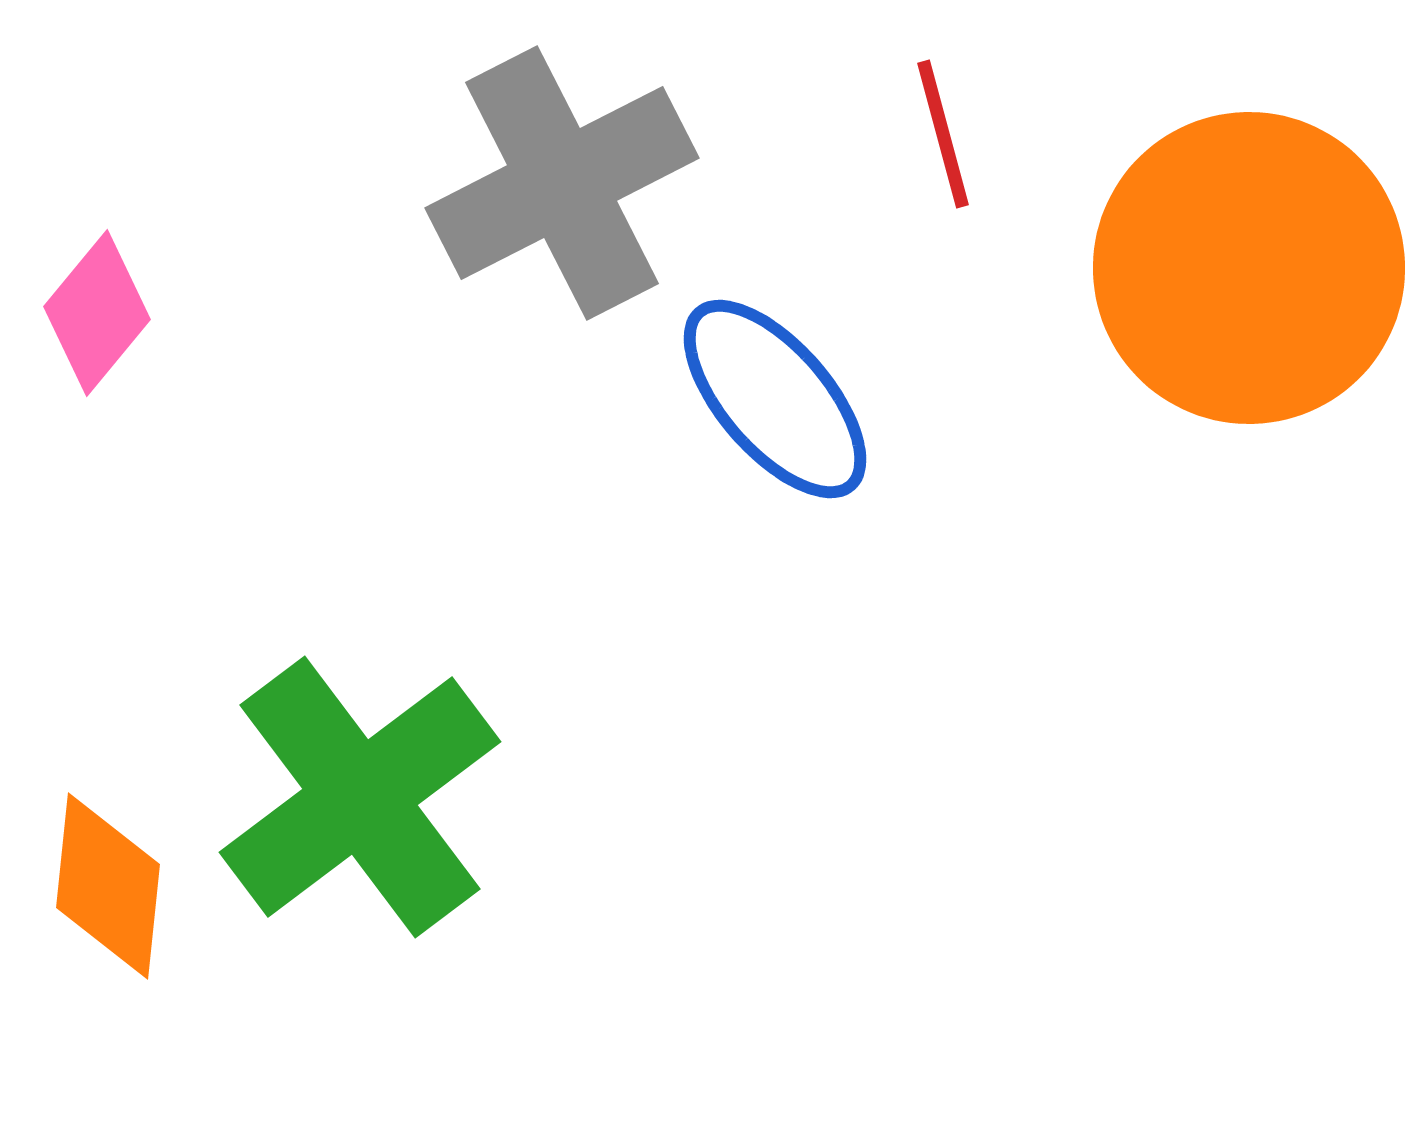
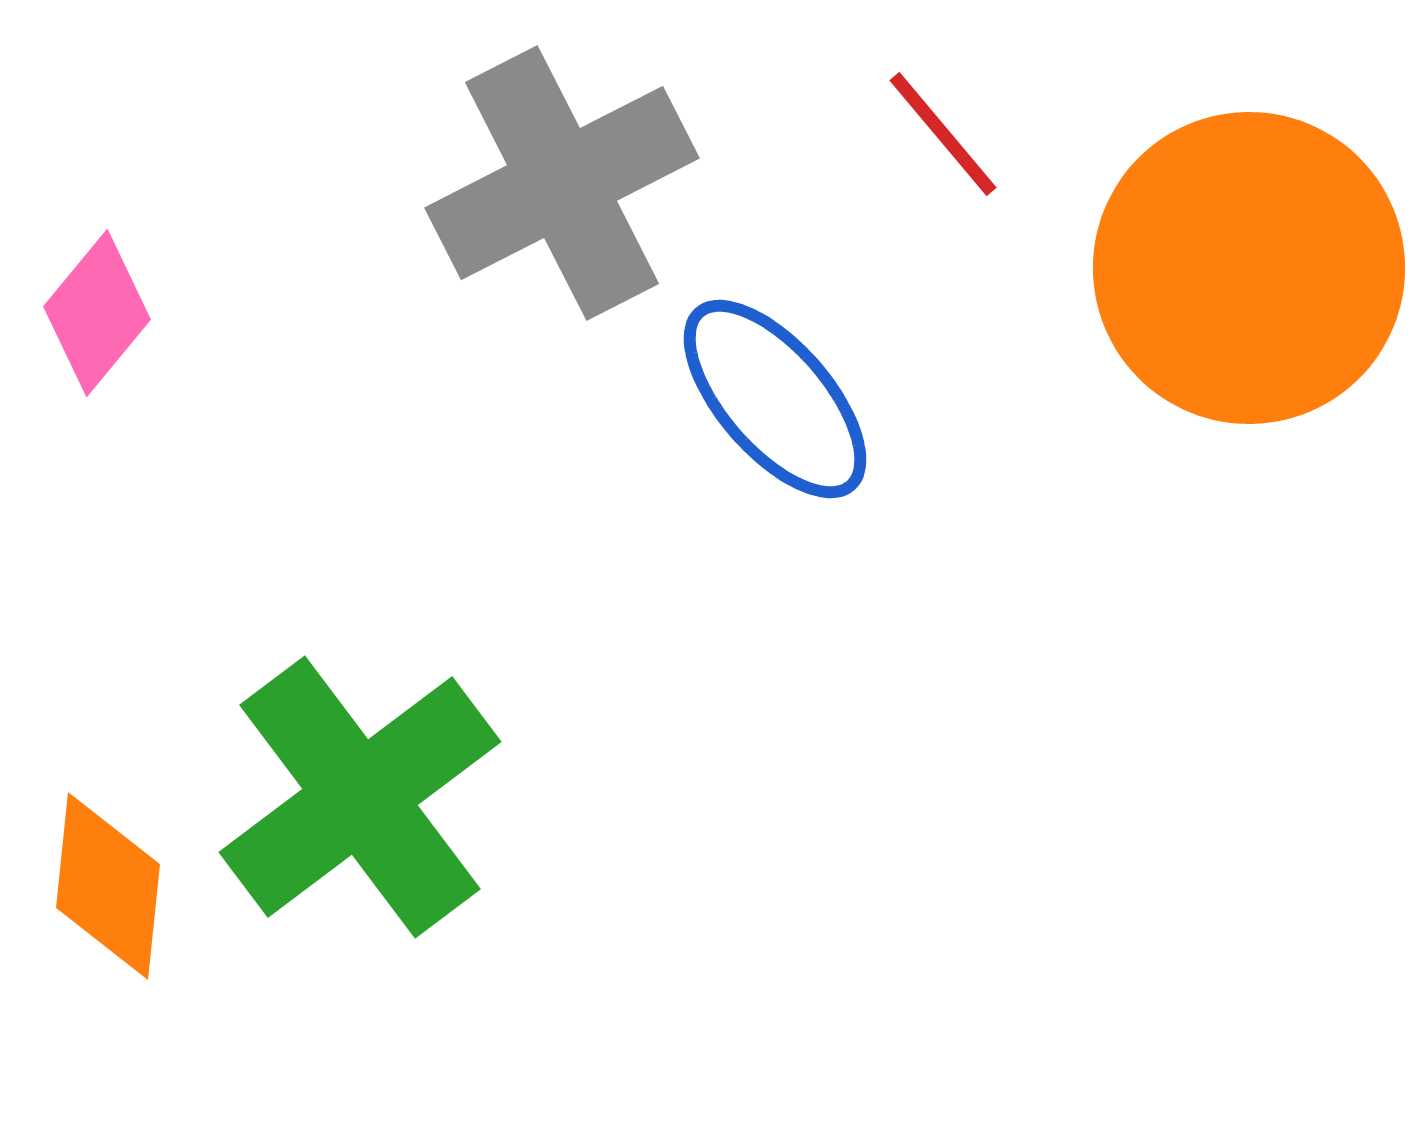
red line: rotated 25 degrees counterclockwise
